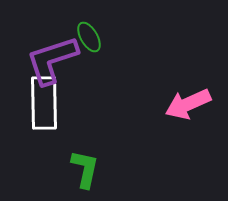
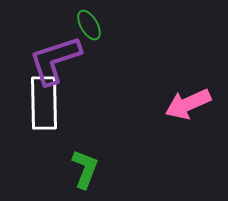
green ellipse: moved 12 px up
purple L-shape: moved 3 px right
green L-shape: rotated 9 degrees clockwise
